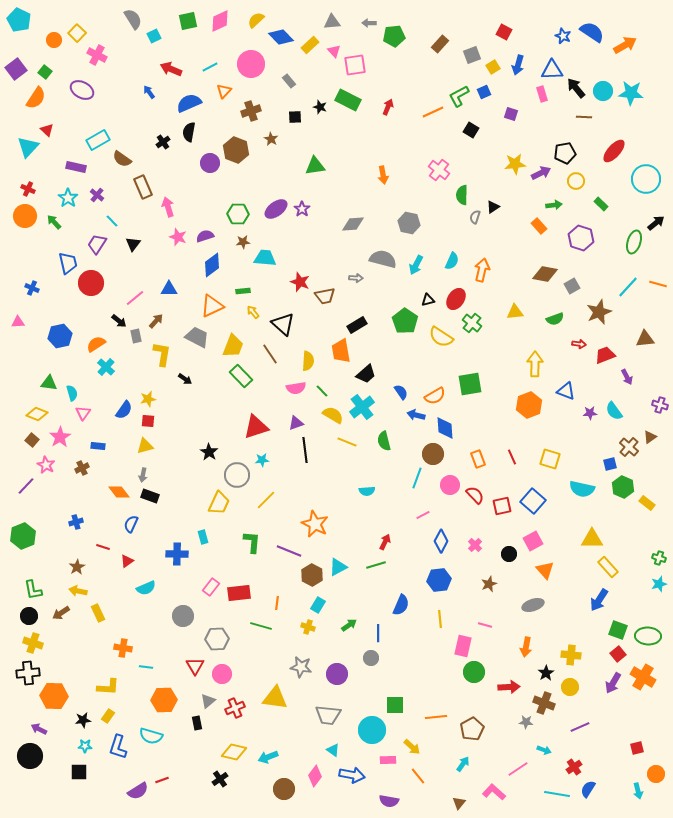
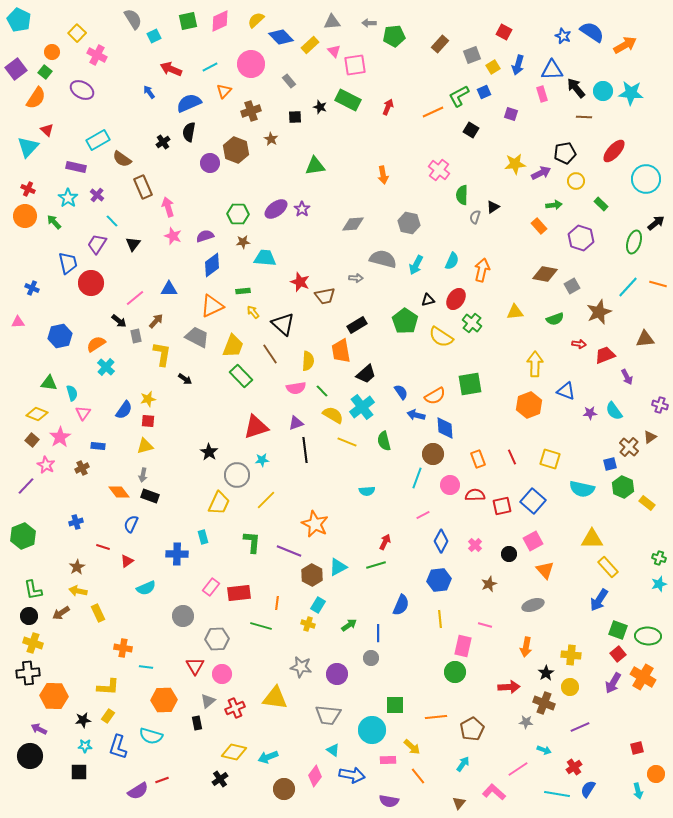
orange circle at (54, 40): moved 2 px left, 12 px down
pink star at (178, 237): moved 5 px left, 1 px up
red semicircle at (475, 495): rotated 48 degrees counterclockwise
yellow cross at (308, 627): moved 3 px up
green circle at (474, 672): moved 19 px left
